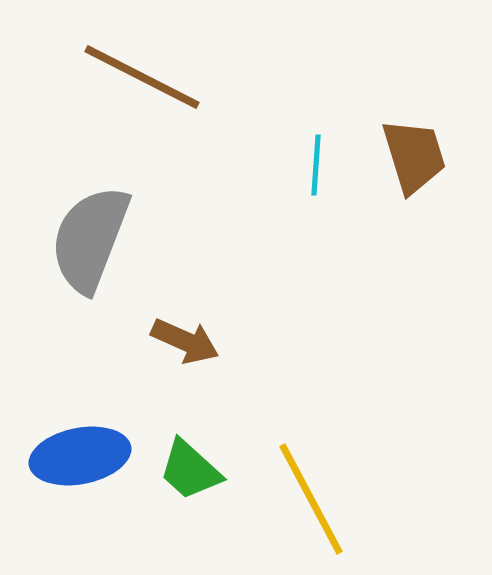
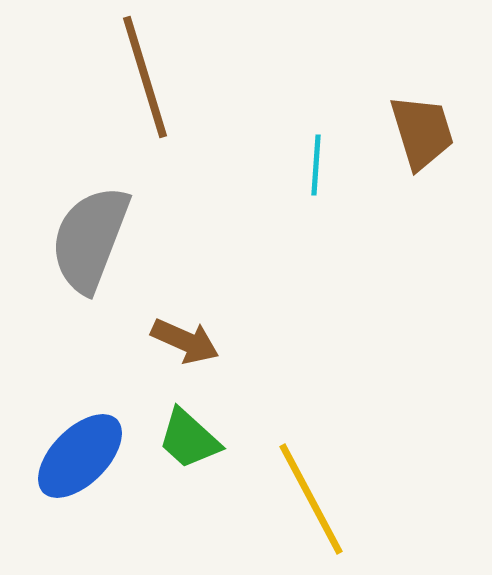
brown line: moved 3 px right; rotated 46 degrees clockwise
brown trapezoid: moved 8 px right, 24 px up
blue ellipse: rotated 34 degrees counterclockwise
green trapezoid: moved 1 px left, 31 px up
